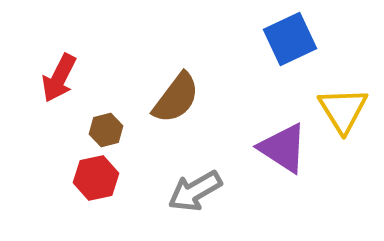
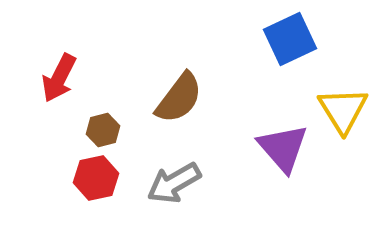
brown semicircle: moved 3 px right
brown hexagon: moved 3 px left
purple triangle: rotated 16 degrees clockwise
gray arrow: moved 21 px left, 8 px up
